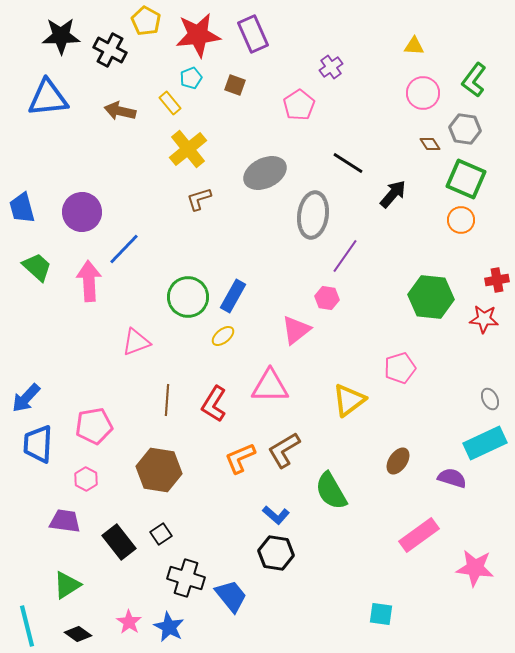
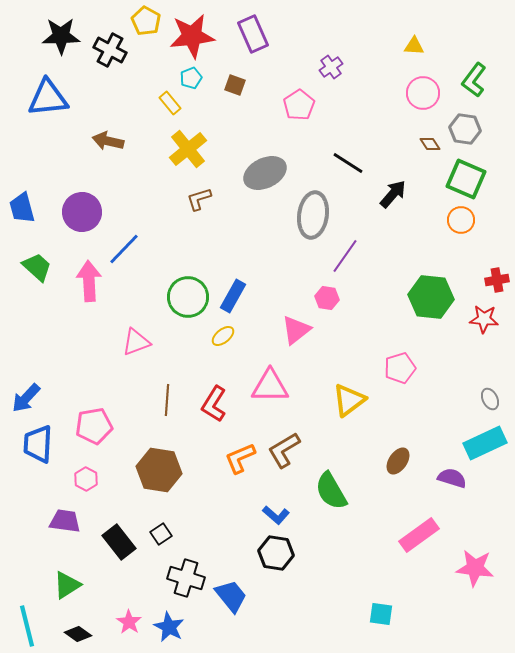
red star at (198, 35): moved 6 px left, 1 px down
brown arrow at (120, 111): moved 12 px left, 30 px down
